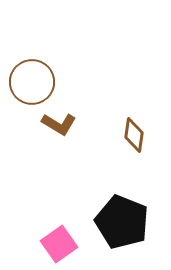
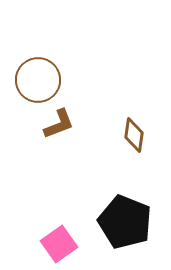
brown circle: moved 6 px right, 2 px up
brown L-shape: rotated 52 degrees counterclockwise
black pentagon: moved 3 px right
